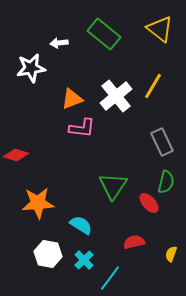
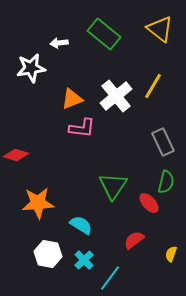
gray rectangle: moved 1 px right
red semicircle: moved 2 px up; rotated 25 degrees counterclockwise
